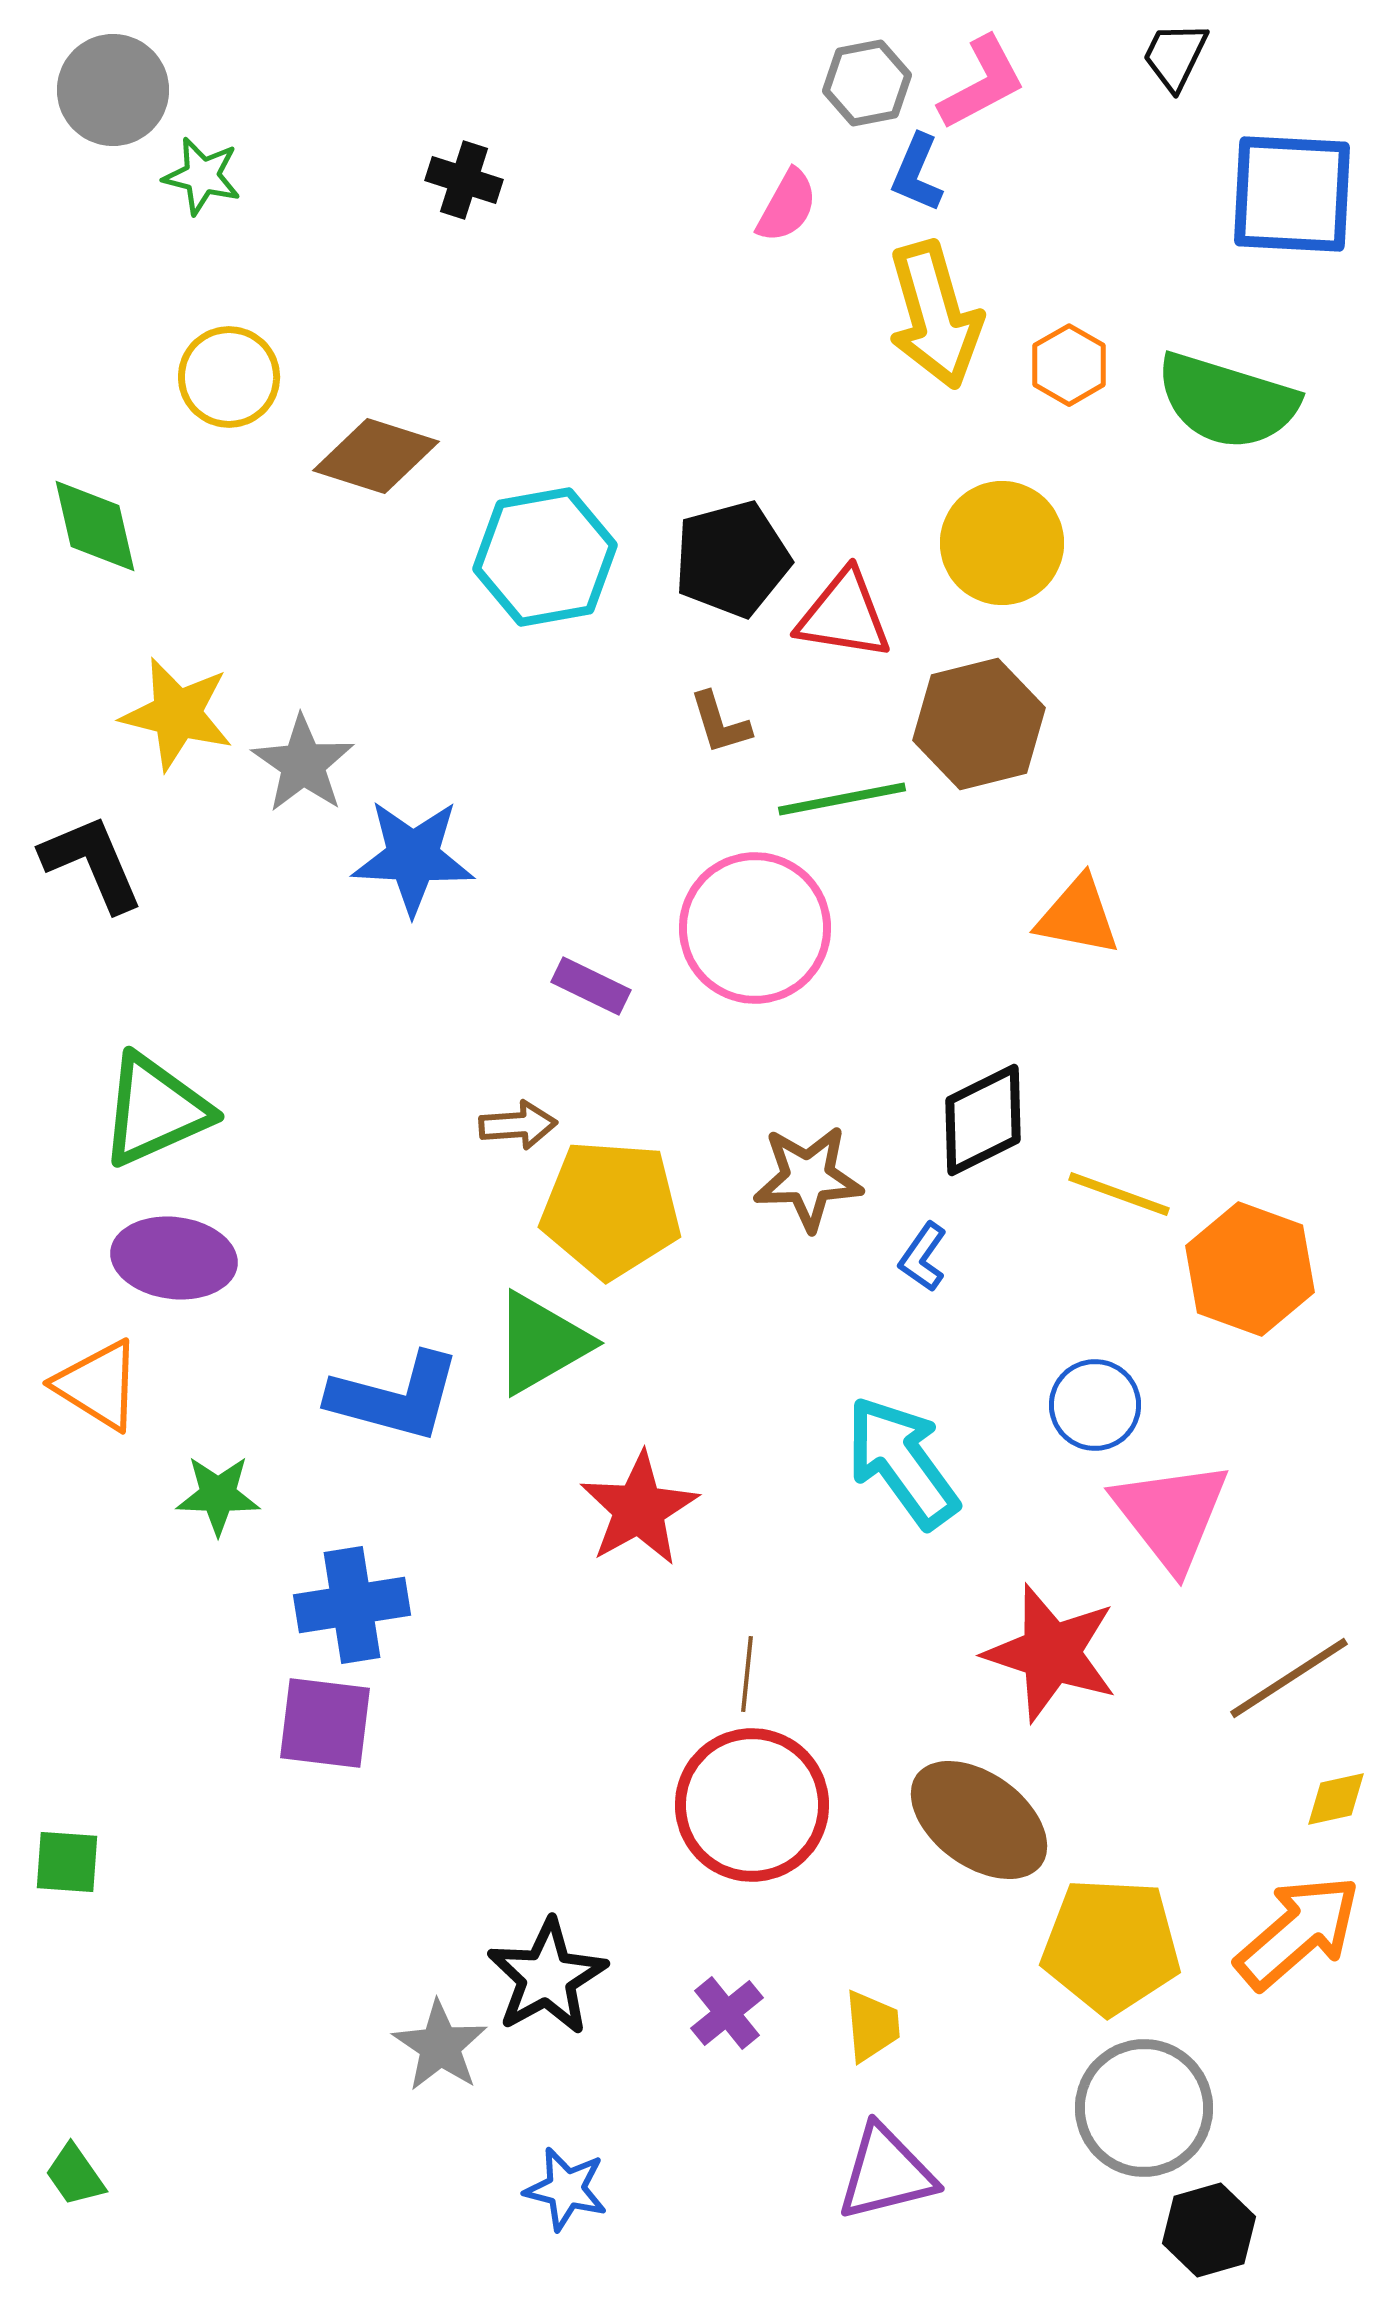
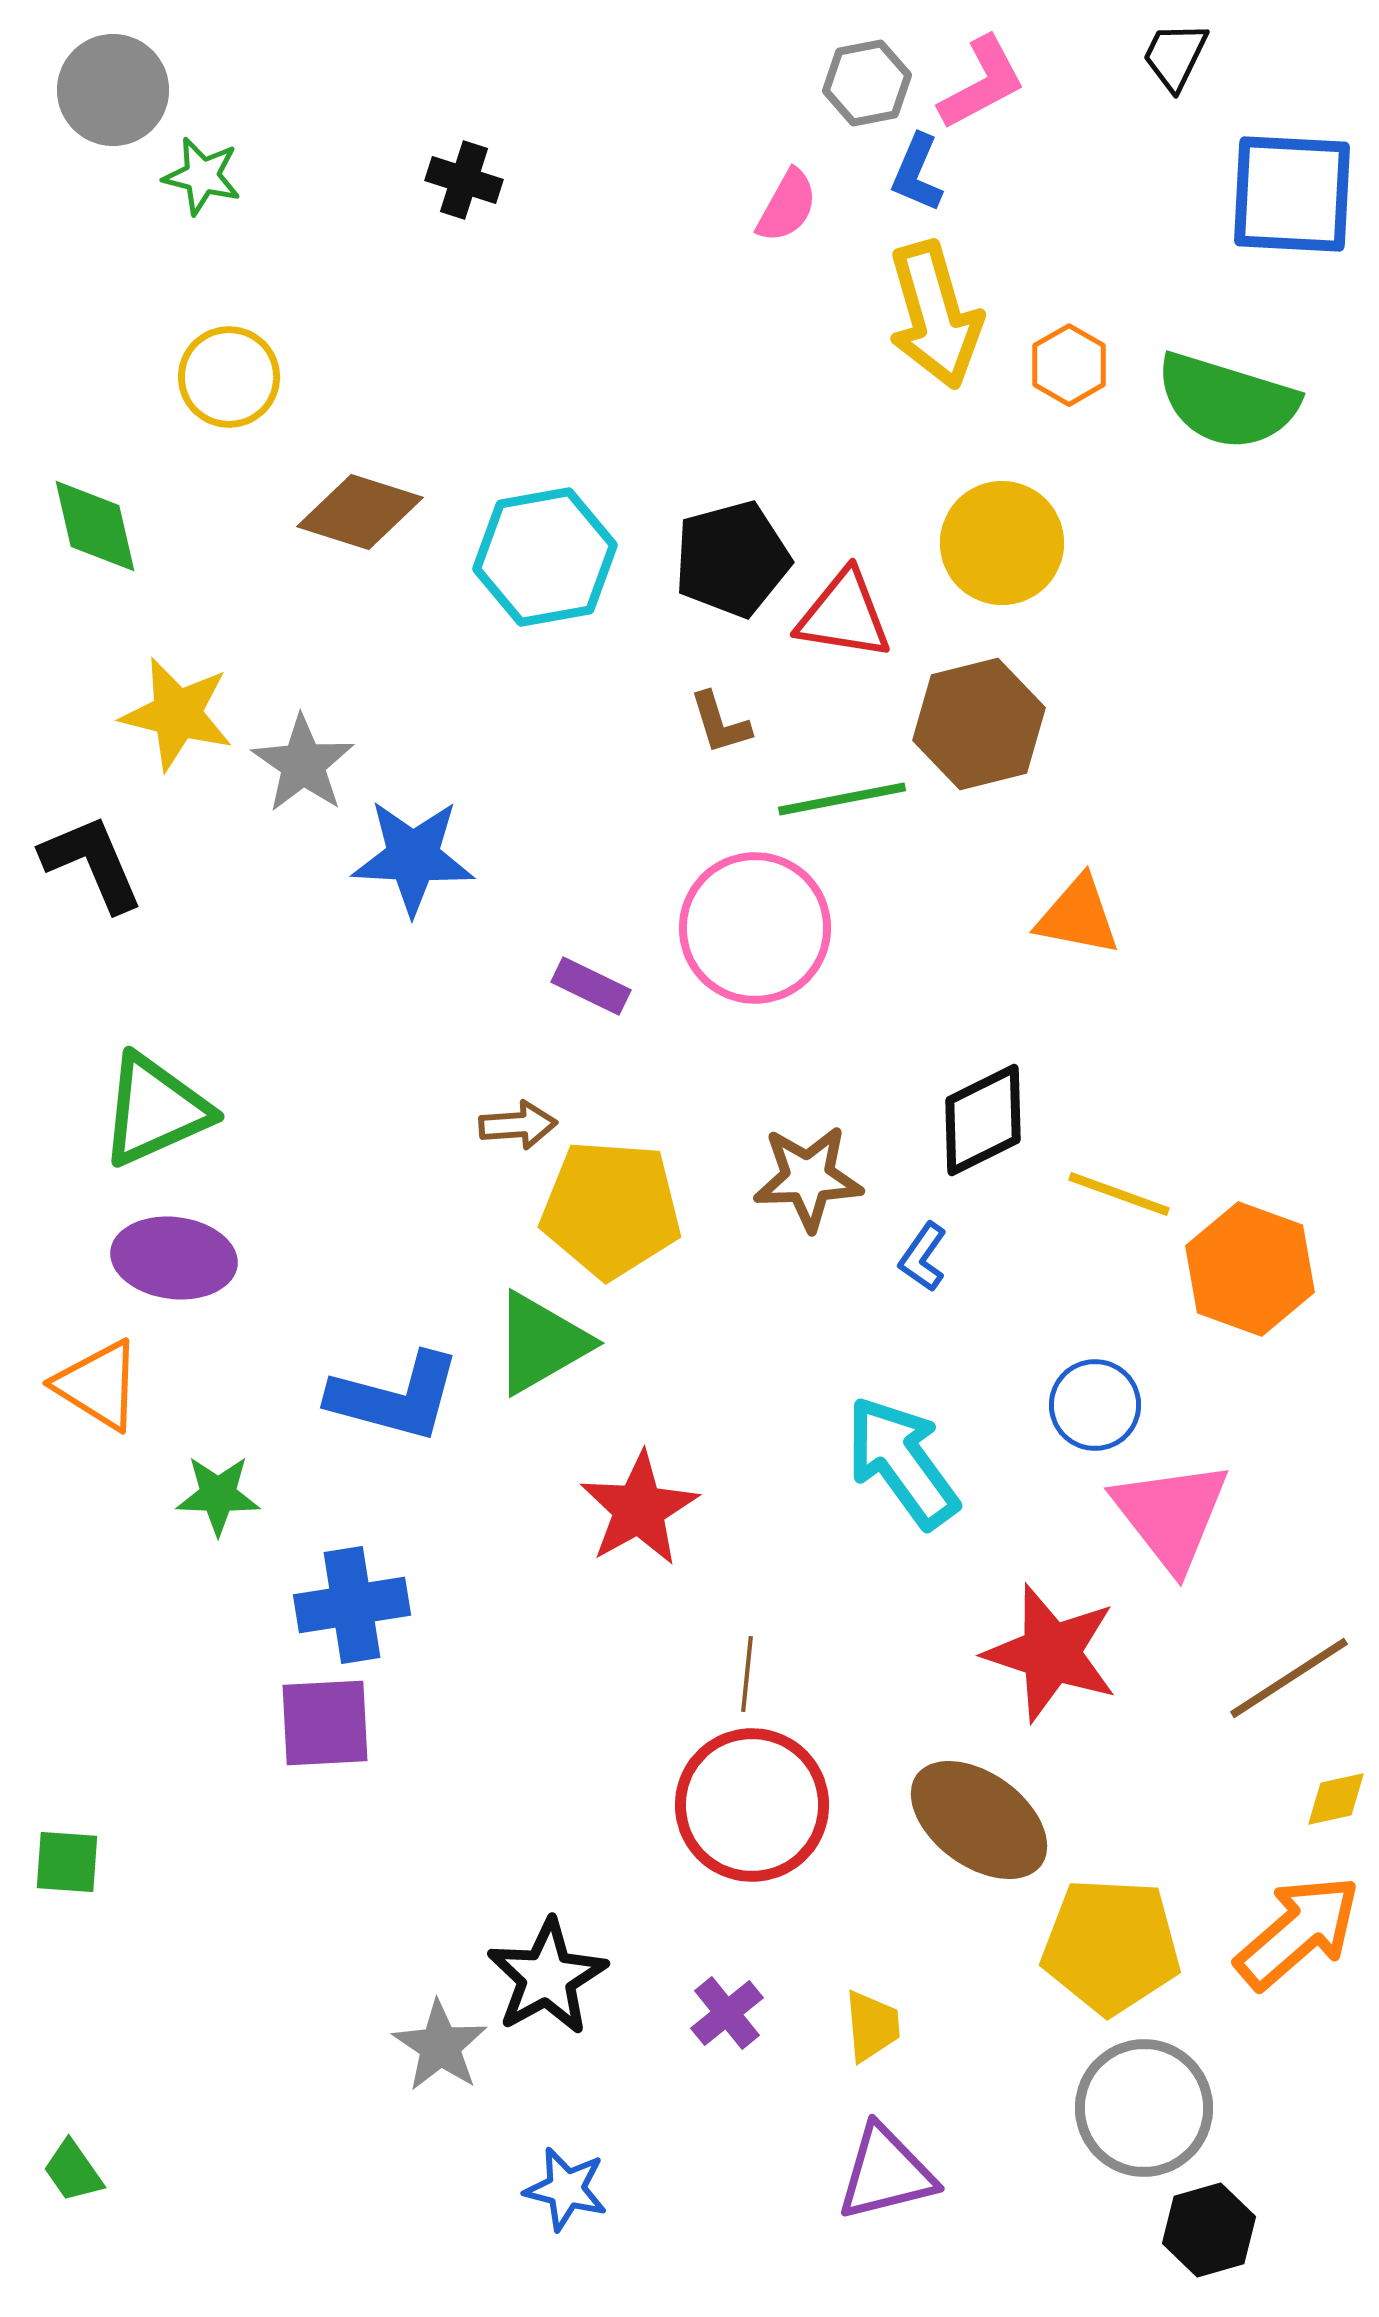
brown diamond at (376, 456): moved 16 px left, 56 px down
purple square at (325, 1723): rotated 10 degrees counterclockwise
green trapezoid at (75, 2175): moved 2 px left, 4 px up
